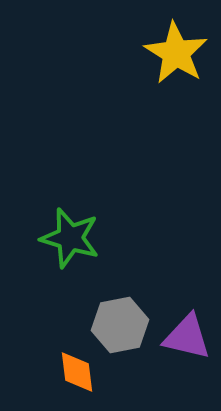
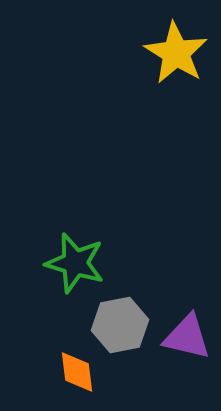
green star: moved 5 px right, 25 px down
